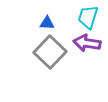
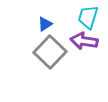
blue triangle: moved 2 px left, 1 px down; rotated 35 degrees counterclockwise
purple arrow: moved 3 px left, 2 px up
